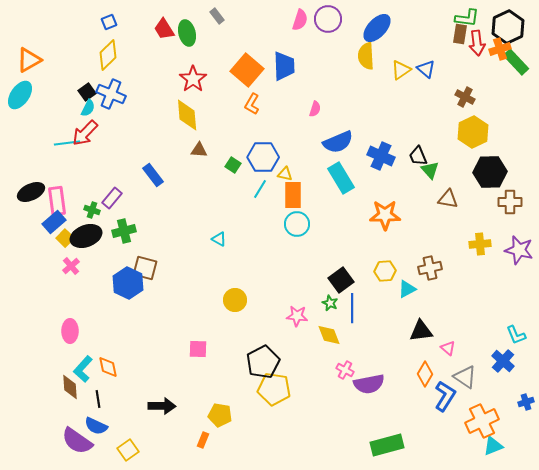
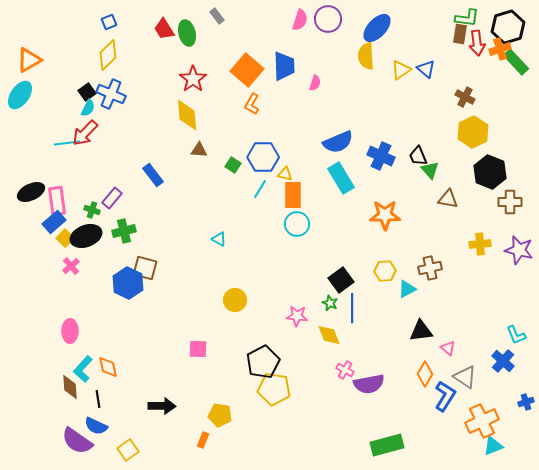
black hexagon at (508, 27): rotated 8 degrees clockwise
pink semicircle at (315, 109): moved 26 px up
black hexagon at (490, 172): rotated 24 degrees clockwise
